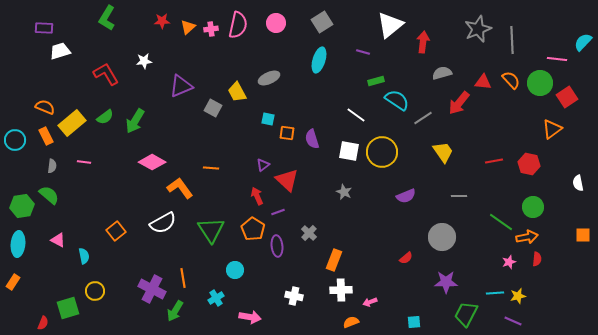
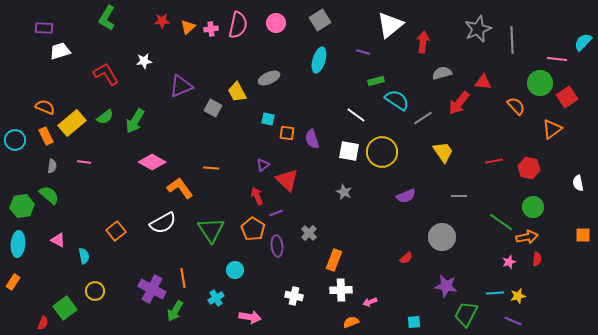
gray square at (322, 22): moved 2 px left, 2 px up
orange semicircle at (511, 80): moved 5 px right, 26 px down
red hexagon at (529, 164): moved 4 px down
purple line at (278, 212): moved 2 px left, 1 px down
purple star at (446, 282): moved 4 px down; rotated 10 degrees clockwise
green square at (68, 308): moved 3 px left; rotated 20 degrees counterclockwise
